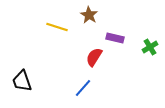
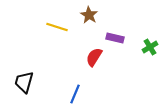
black trapezoid: moved 2 px right, 1 px down; rotated 35 degrees clockwise
blue line: moved 8 px left, 6 px down; rotated 18 degrees counterclockwise
